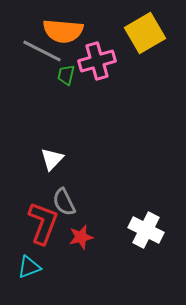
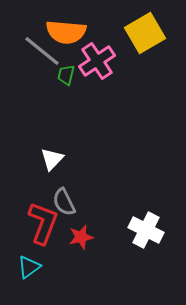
orange semicircle: moved 3 px right, 1 px down
gray line: rotated 12 degrees clockwise
pink cross: rotated 18 degrees counterclockwise
cyan triangle: rotated 15 degrees counterclockwise
